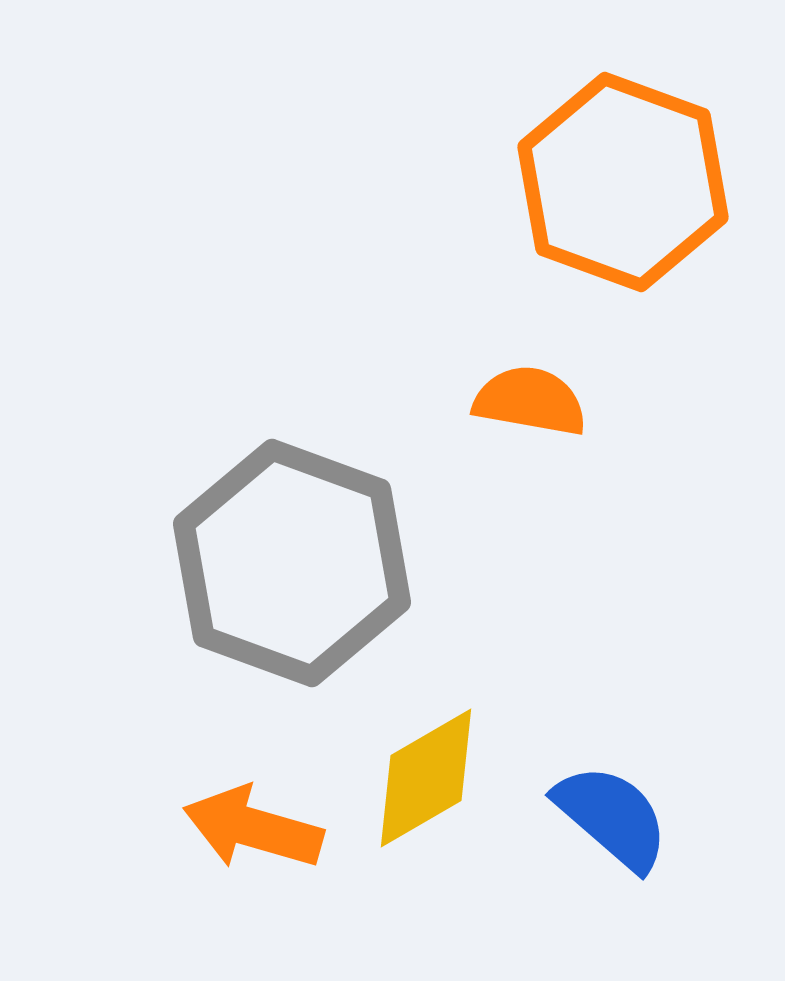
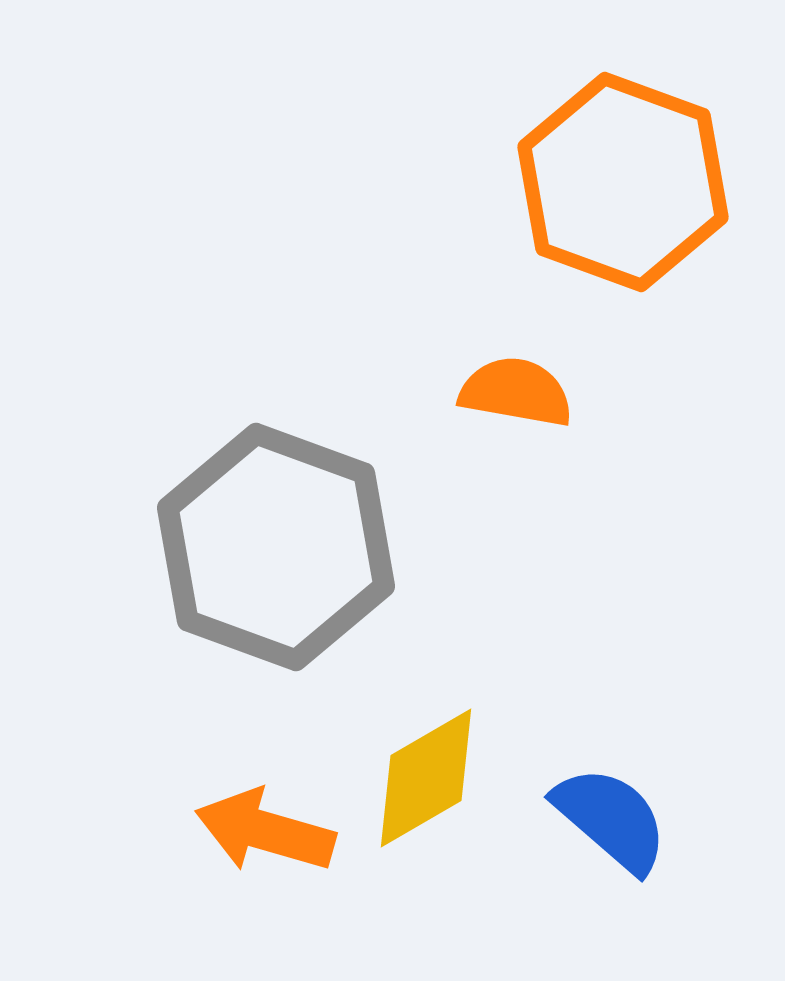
orange semicircle: moved 14 px left, 9 px up
gray hexagon: moved 16 px left, 16 px up
blue semicircle: moved 1 px left, 2 px down
orange arrow: moved 12 px right, 3 px down
